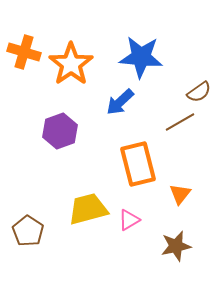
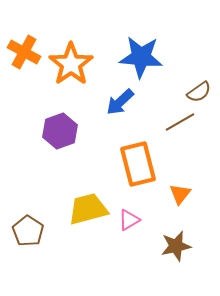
orange cross: rotated 12 degrees clockwise
